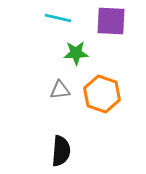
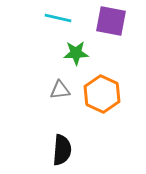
purple square: rotated 8 degrees clockwise
orange hexagon: rotated 6 degrees clockwise
black semicircle: moved 1 px right, 1 px up
